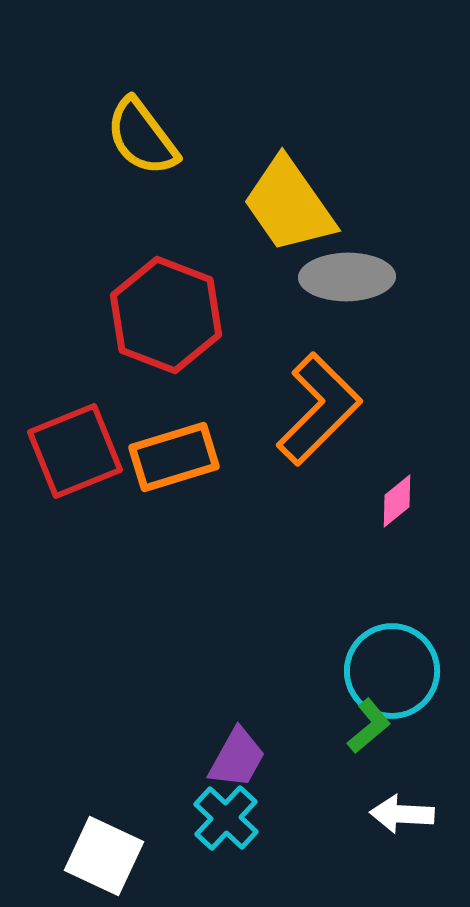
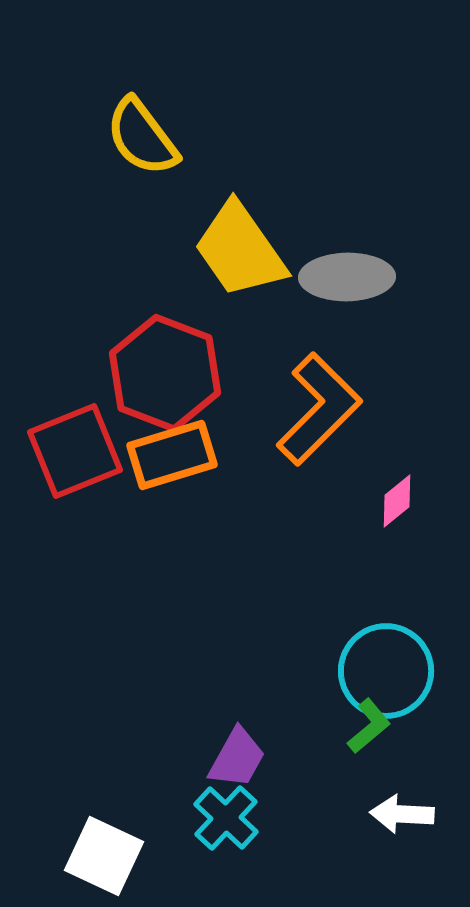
yellow trapezoid: moved 49 px left, 45 px down
red hexagon: moved 1 px left, 58 px down
orange rectangle: moved 2 px left, 2 px up
cyan circle: moved 6 px left
